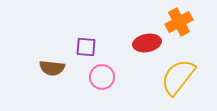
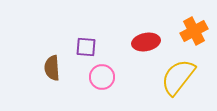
orange cross: moved 15 px right, 9 px down
red ellipse: moved 1 px left, 1 px up
brown semicircle: rotated 80 degrees clockwise
